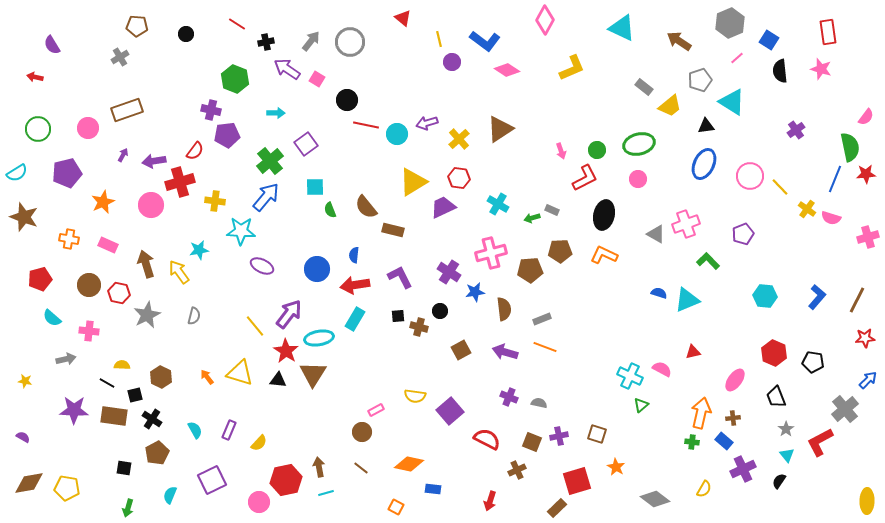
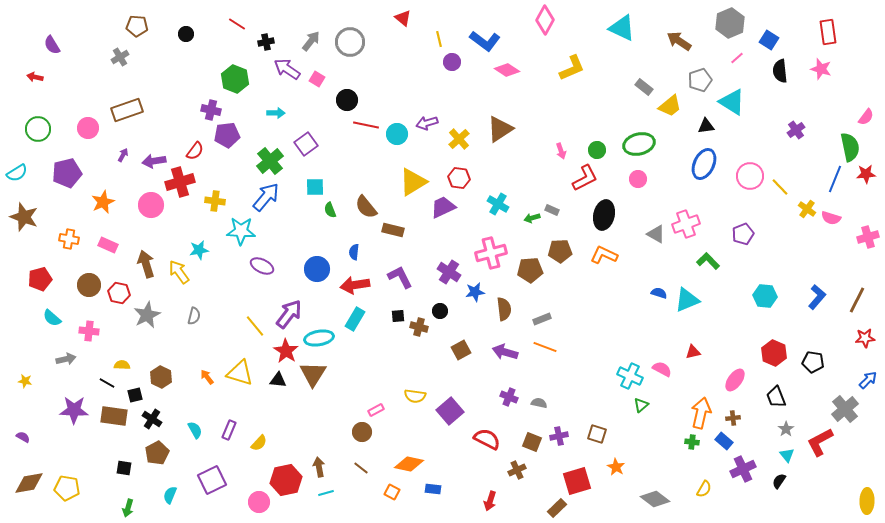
blue semicircle at (354, 255): moved 3 px up
orange square at (396, 507): moved 4 px left, 15 px up
